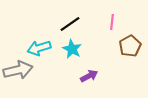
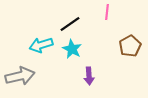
pink line: moved 5 px left, 10 px up
cyan arrow: moved 2 px right, 3 px up
gray arrow: moved 2 px right, 6 px down
purple arrow: rotated 114 degrees clockwise
